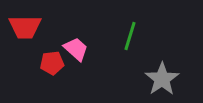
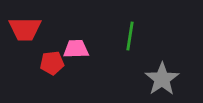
red trapezoid: moved 2 px down
green line: rotated 8 degrees counterclockwise
pink trapezoid: rotated 44 degrees counterclockwise
